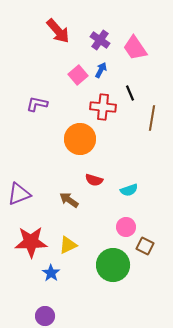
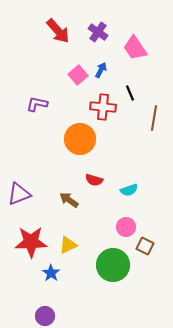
purple cross: moved 2 px left, 8 px up
brown line: moved 2 px right
